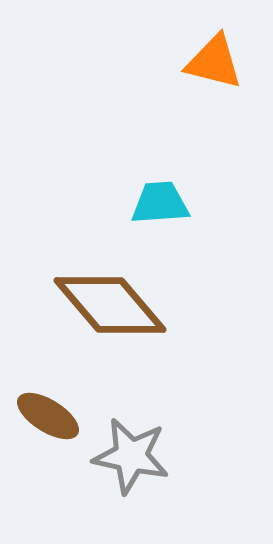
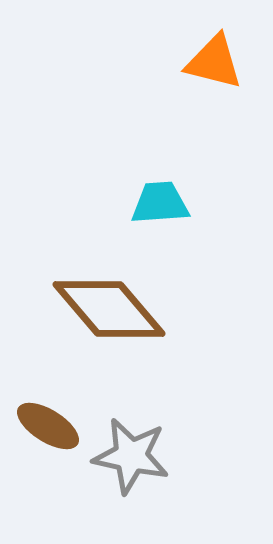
brown diamond: moved 1 px left, 4 px down
brown ellipse: moved 10 px down
